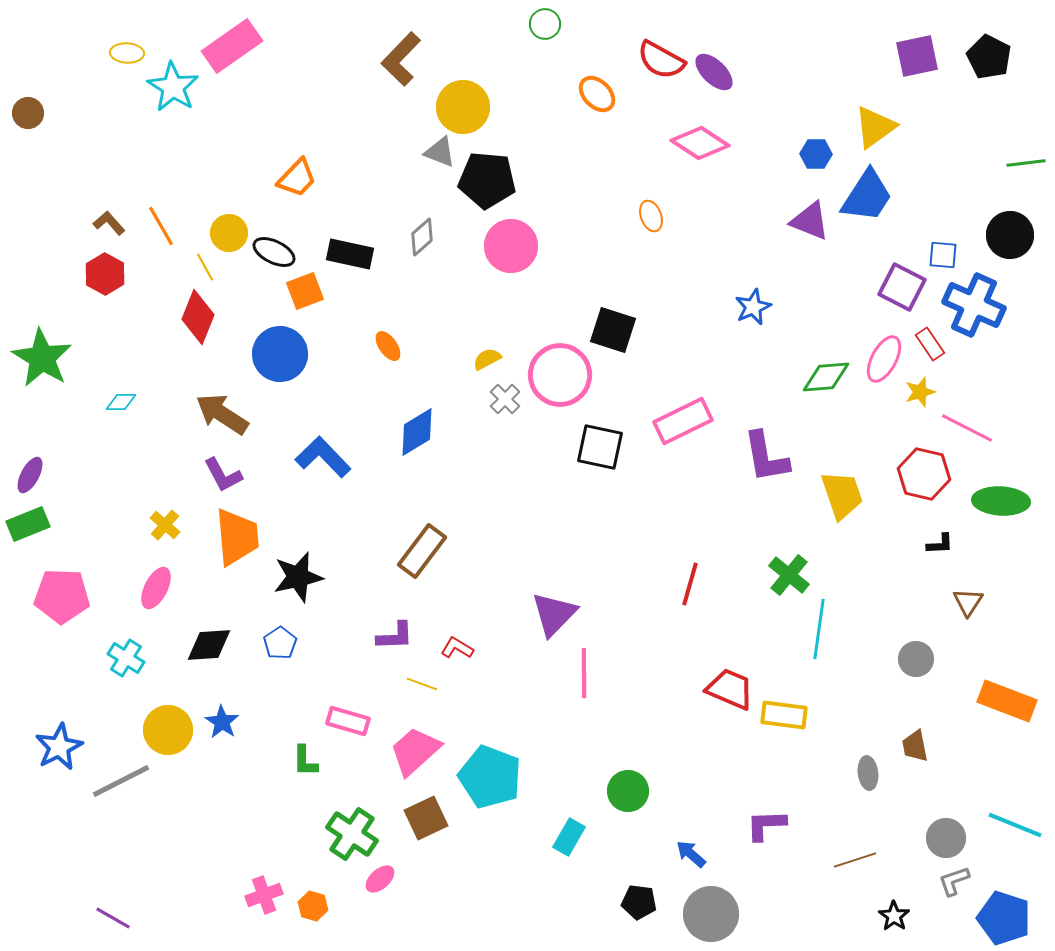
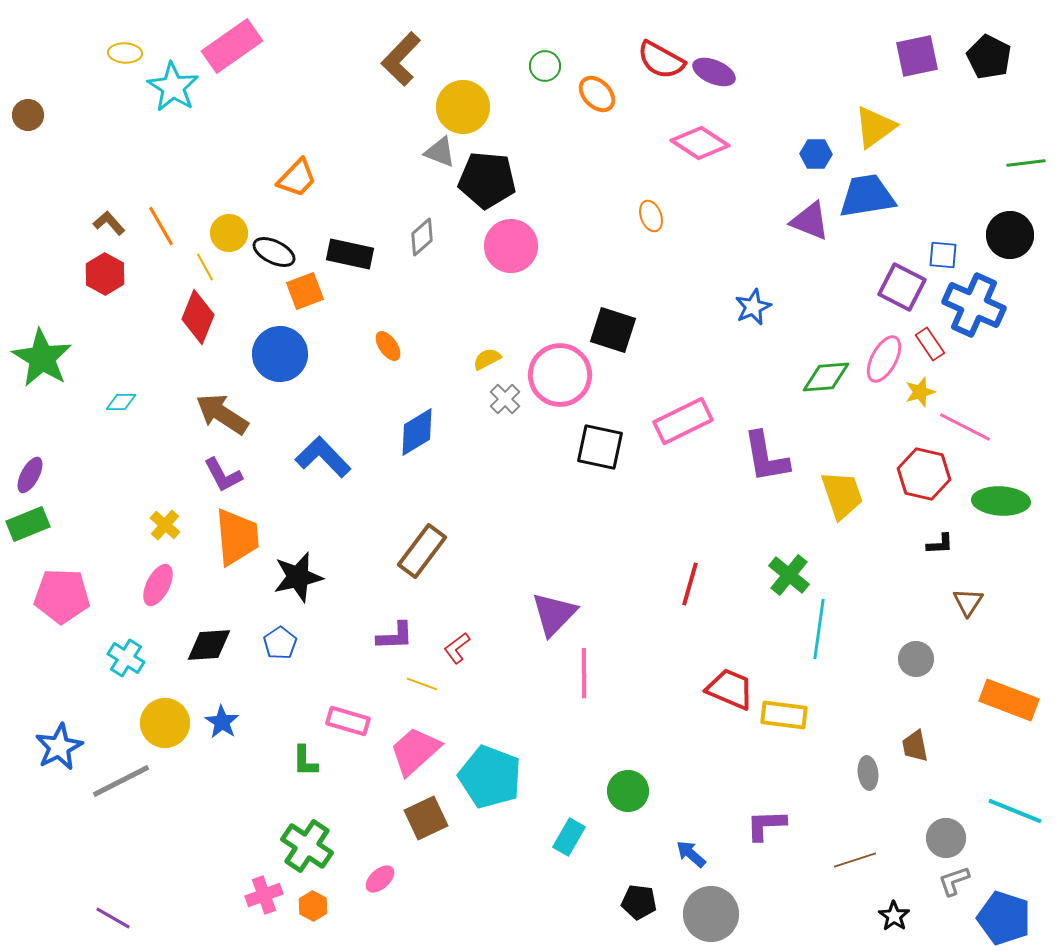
green circle at (545, 24): moved 42 px down
yellow ellipse at (127, 53): moved 2 px left
purple ellipse at (714, 72): rotated 21 degrees counterclockwise
brown circle at (28, 113): moved 2 px down
blue trapezoid at (867, 196): rotated 132 degrees counterclockwise
pink line at (967, 428): moved 2 px left, 1 px up
pink ellipse at (156, 588): moved 2 px right, 3 px up
red L-shape at (457, 648): rotated 68 degrees counterclockwise
orange rectangle at (1007, 701): moved 2 px right, 1 px up
yellow circle at (168, 730): moved 3 px left, 7 px up
cyan line at (1015, 825): moved 14 px up
green cross at (352, 834): moved 45 px left, 12 px down
orange hexagon at (313, 906): rotated 12 degrees clockwise
